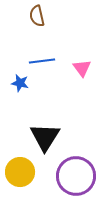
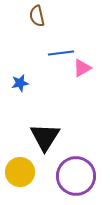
blue line: moved 19 px right, 8 px up
pink triangle: rotated 36 degrees clockwise
blue star: rotated 24 degrees counterclockwise
